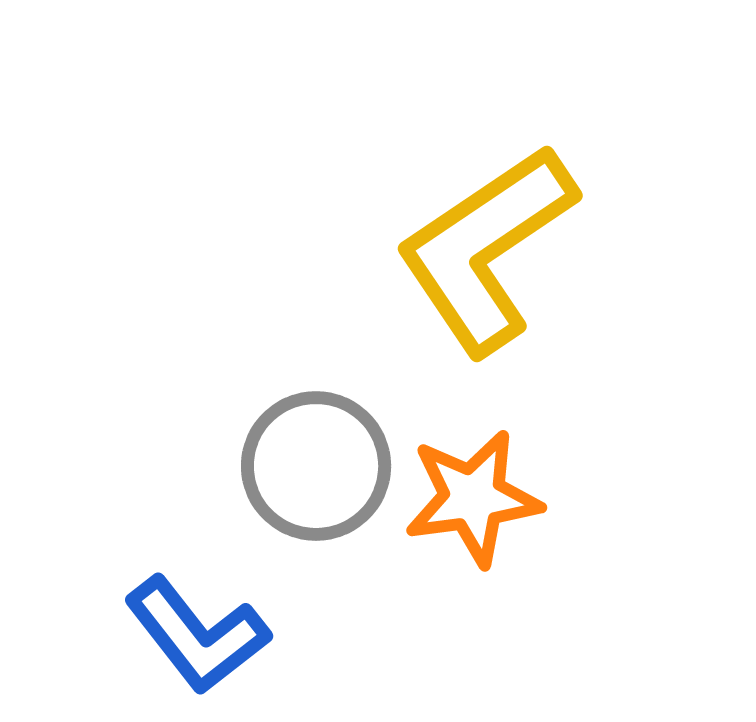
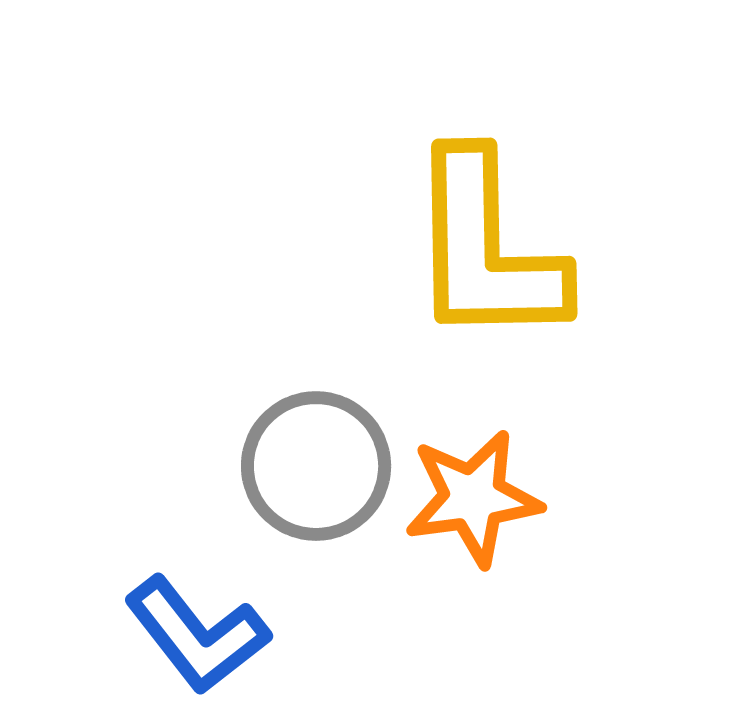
yellow L-shape: rotated 57 degrees counterclockwise
